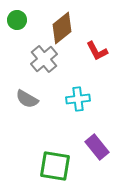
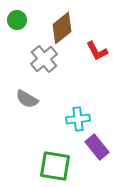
cyan cross: moved 20 px down
